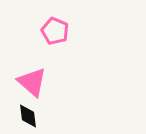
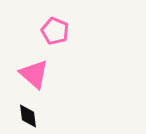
pink triangle: moved 2 px right, 8 px up
